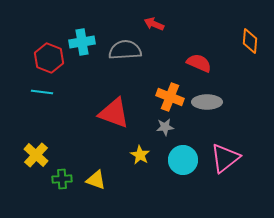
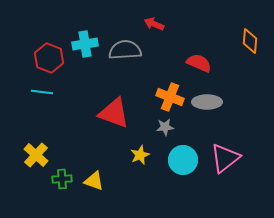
cyan cross: moved 3 px right, 2 px down
yellow star: rotated 18 degrees clockwise
yellow triangle: moved 2 px left, 1 px down
